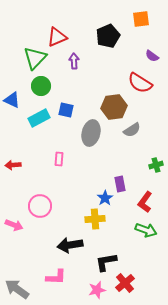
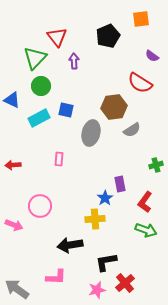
red triangle: rotated 45 degrees counterclockwise
